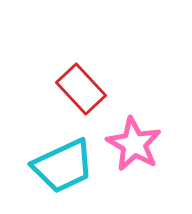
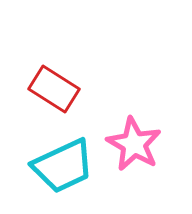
red rectangle: moved 27 px left; rotated 15 degrees counterclockwise
